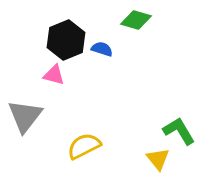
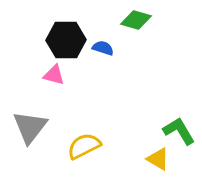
black hexagon: rotated 21 degrees clockwise
blue semicircle: moved 1 px right, 1 px up
gray triangle: moved 5 px right, 11 px down
yellow triangle: rotated 20 degrees counterclockwise
